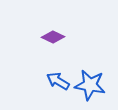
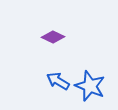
blue star: moved 1 px down; rotated 12 degrees clockwise
